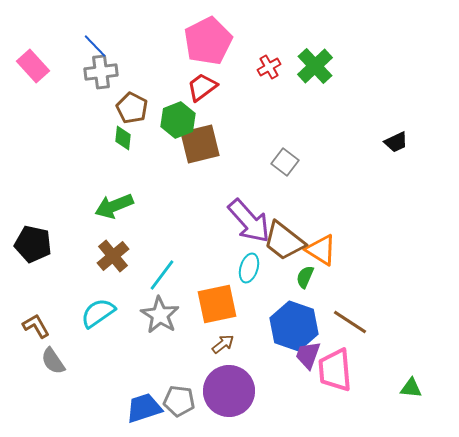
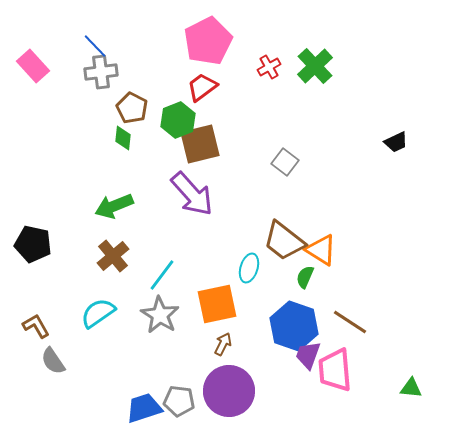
purple arrow: moved 57 px left, 27 px up
brown arrow: rotated 25 degrees counterclockwise
